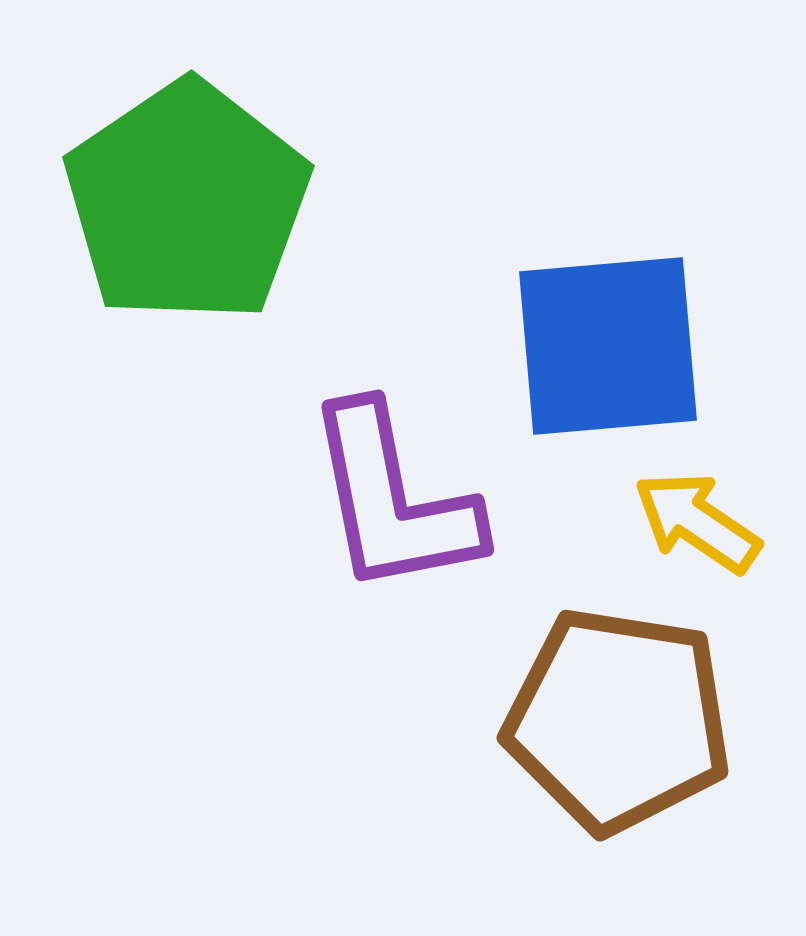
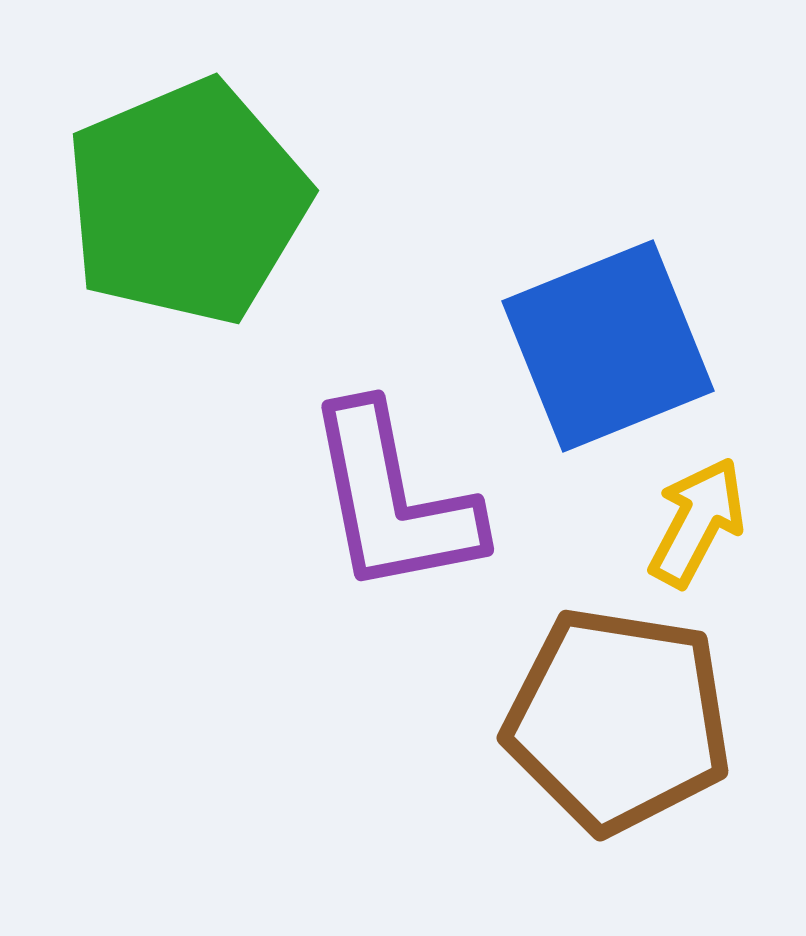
green pentagon: rotated 11 degrees clockwise
blue square: rotated 17 degrees counterclockwise
yellow arrow: rotated 84 degrees clockwise
